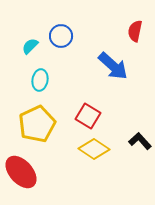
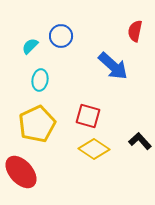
red square: rotated 15 degrees counterclockwise
